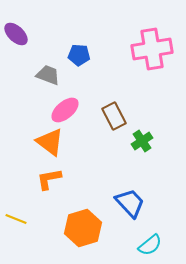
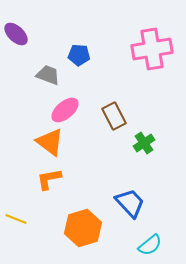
green cross: moved 2 px right, 2 px down
